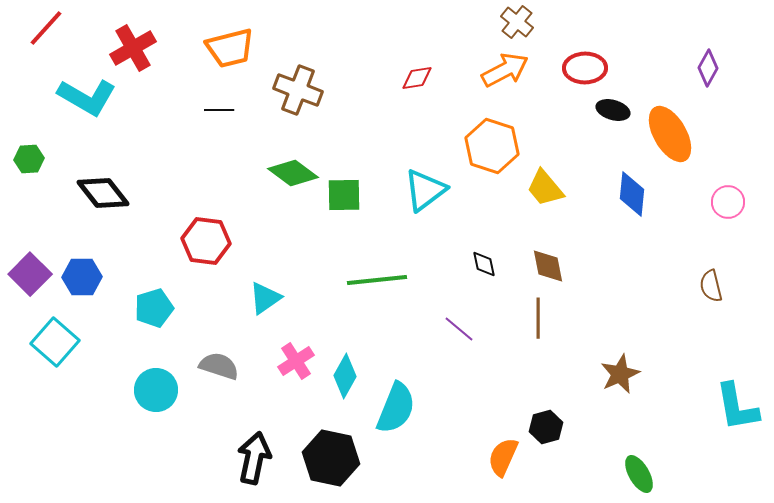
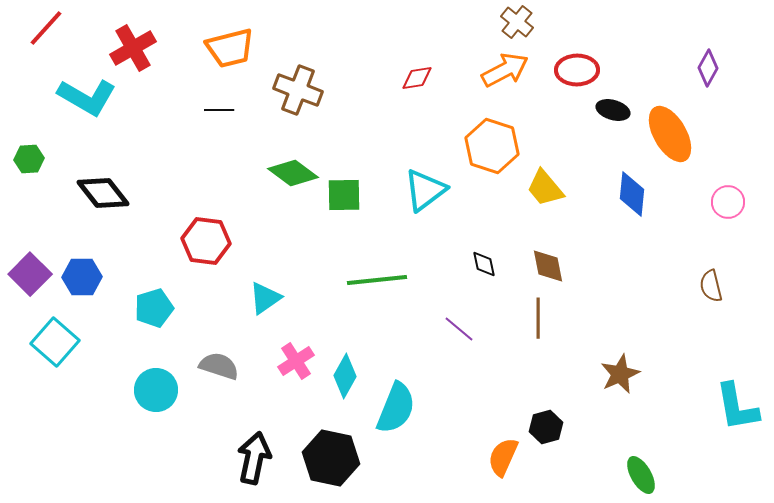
red ellipse at (585, 68): moved 8 px left, 2 px down
green ellipse at (639, 474): moved 2 px right, 1 px down
